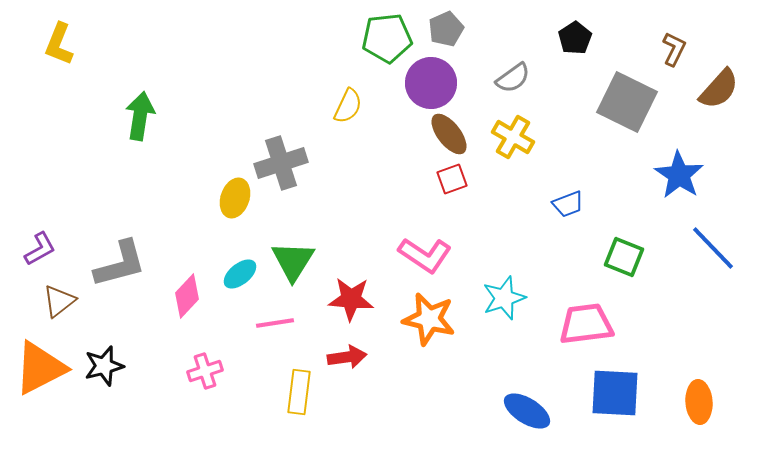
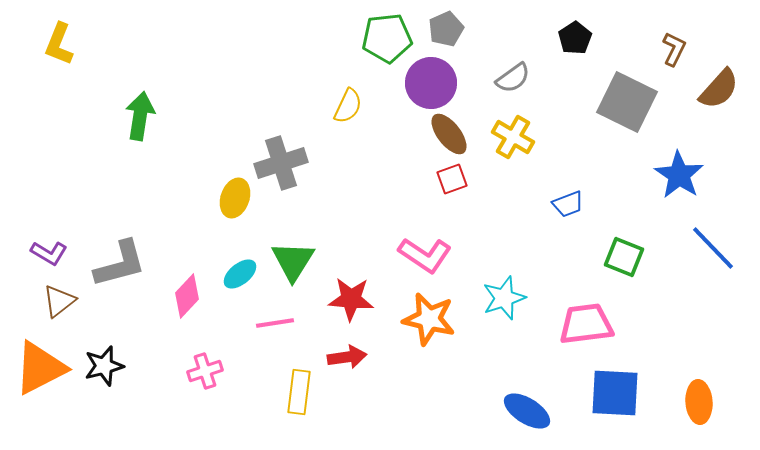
purple L-shape: moved 9 px right, 4 px down; rotated 60 degrees clockwise
